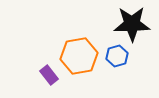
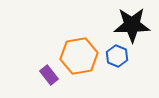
black star: moved 1 px down
blue hexagon: rotated 20 degrees counterclockwise
